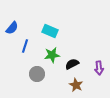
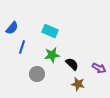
blue line: moved 3 px left, 1 px down
black semicircle: rotated 72 degrees clockwise
purple arrow: rotated 56 degrees counterclockwise
brown star: moved 2 px right, 1 px up; rotated 16 degrees counterclockwise
